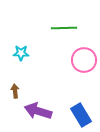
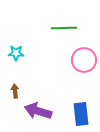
cyan star: moved 5 px left
blue rectangle: moved 1 px up; rotated 25 degrees clockwise
